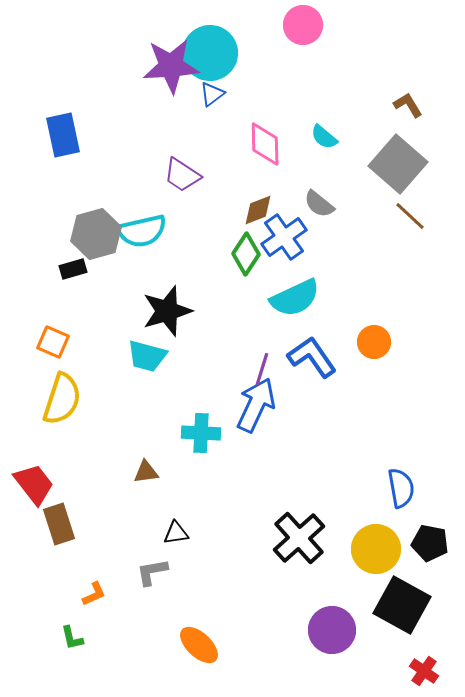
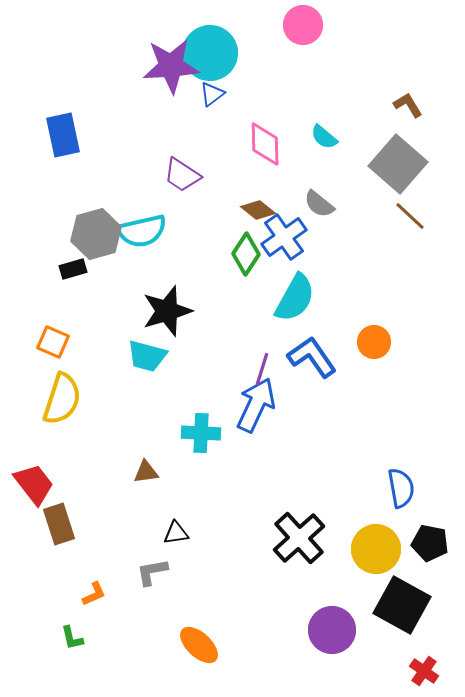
brown diamond at (258, 210): rotated 60 degrees clockwise
cyan semicircle at (295, 298): rotated 36 degrees counterclockwise
